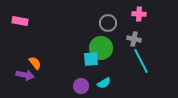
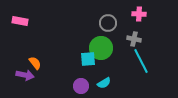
cyan square: moved 3 px left
